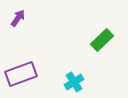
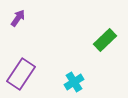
green rectangle: moved 3 px right
purple rectangle: rotated 36 degrees counterclockwise
